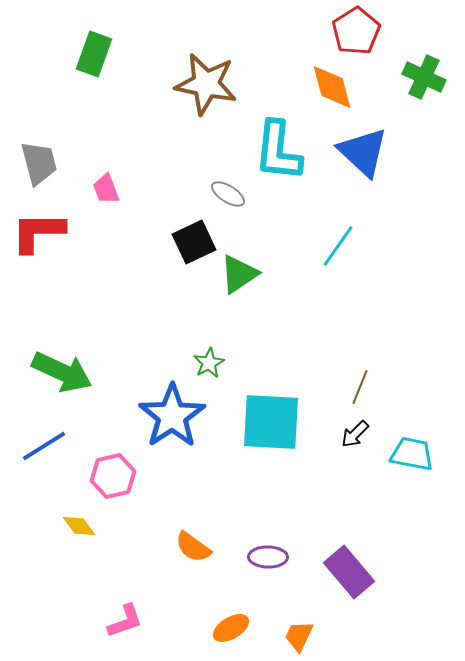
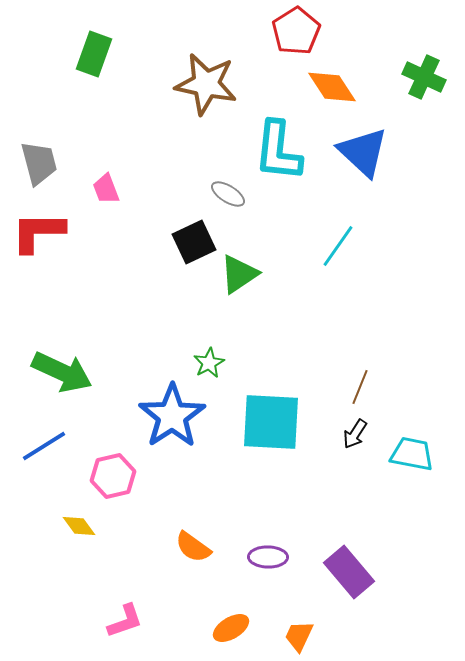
red pentagon: moved 60 px left
orange diamond: rotated 18 degrees counterclockwise
black arrow: rotated 12 degrees counterclockwise
